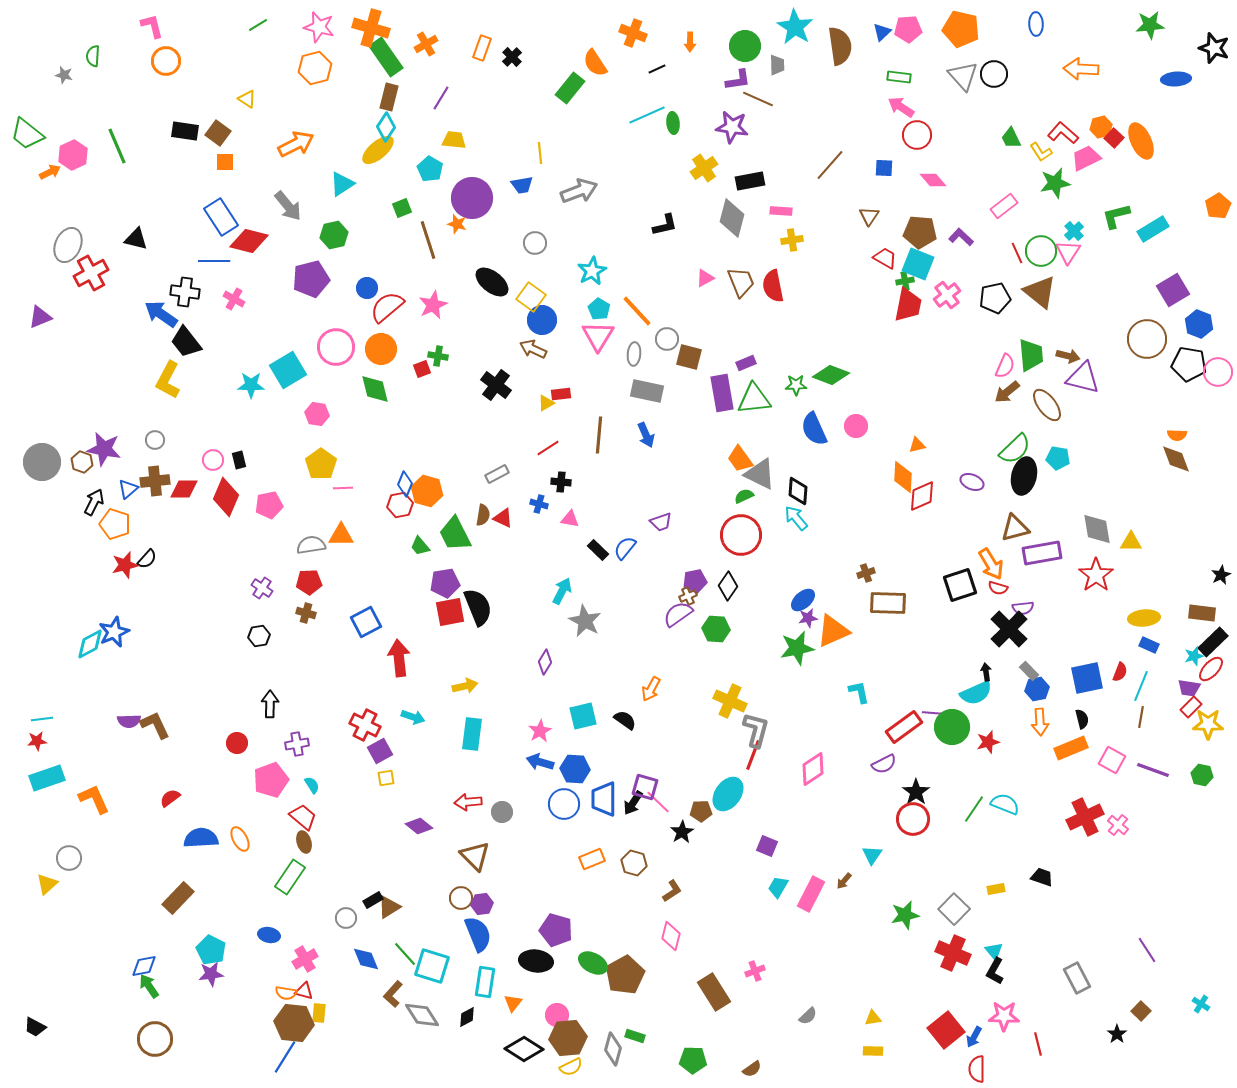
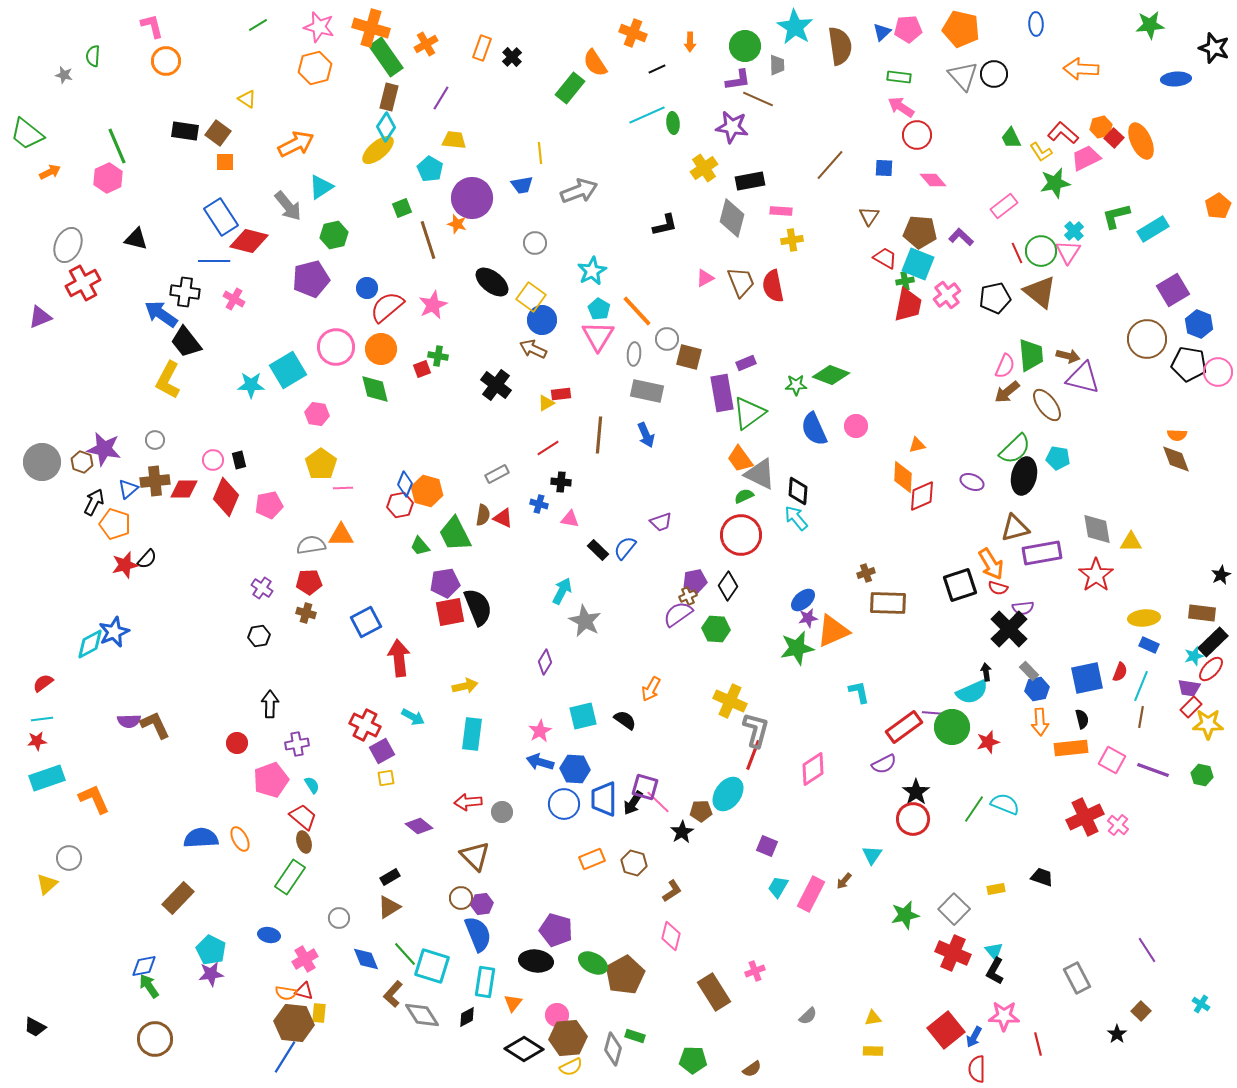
pink hexagon at (73, 155): moved 35 px right, 23 px down
cyan triangle at (342, 184): moved 21 px left, 3 px down
red cross at (91, 273): moved 8 px left, 10 px down
green triangle at (754, 399): moved 5 px left, 14 px down; rotated 30 degrees counterclockwise
cyan semicircle at (976, 693): moved 4 px left, 1 px up
cyan arrow at (413, 717): rotated 10 degrees clockwise
orange rectangle at (1071, 748): rotated 16 degrees clockwise
purple square at (380, 751): moved 2 px right
red semicircle at (170, 798): moved 127 px left, 115 px up
black rectangle at (373, 900): moved 17 px right, 23 px up
gray circle at (346, 918): moved 7 px left
